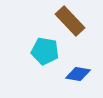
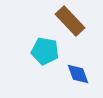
blue diamond: rotated 60 degrees clockwise
